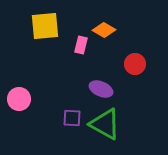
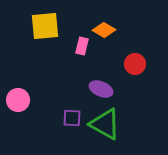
pink rectangle: moved 1 px right, 1 px down
pink circle: moved 1 px left, 1 px down
